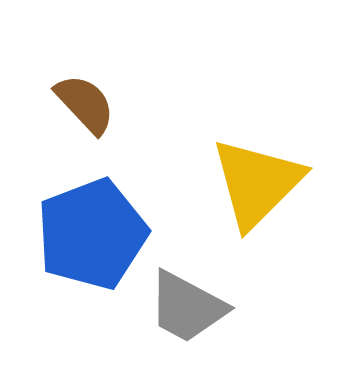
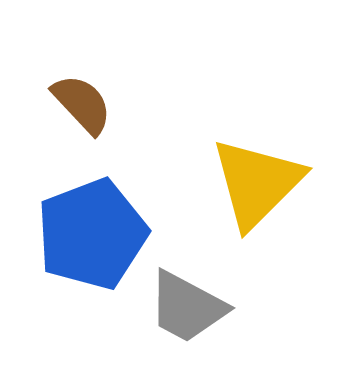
brown semicircle: moved 3 px left
